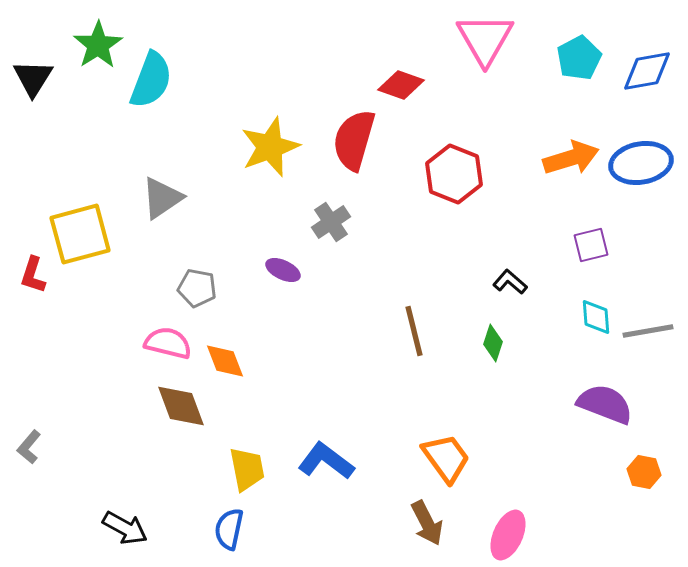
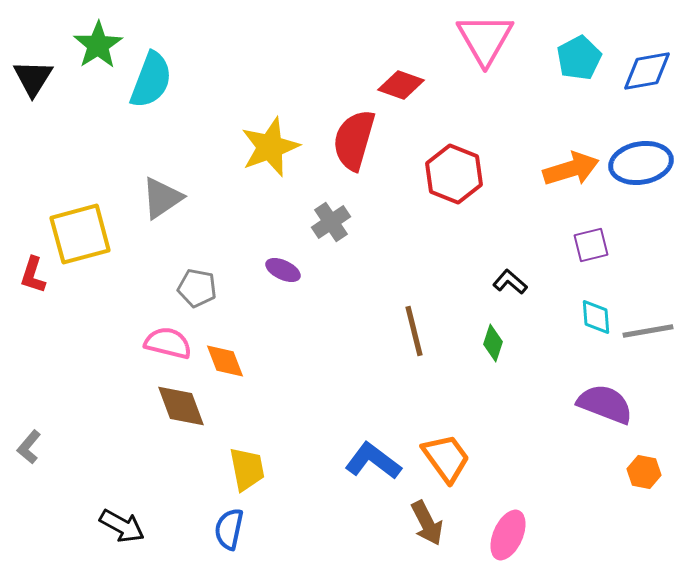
orange arrow: moved 11 px down
blue L-shape: moved 47 px right
black arrow: moved 3 px left, 2 px up
